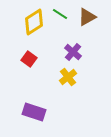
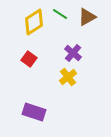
purple cross: moved 1 px down
